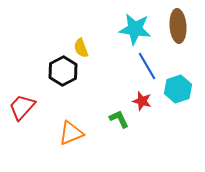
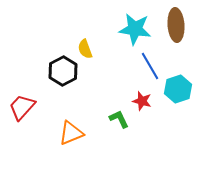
brown ellipse: moved 2 px left, 1 px up
yellow semicircle: moved 4 px right, 1 px down
blue line: moved 3 px right
